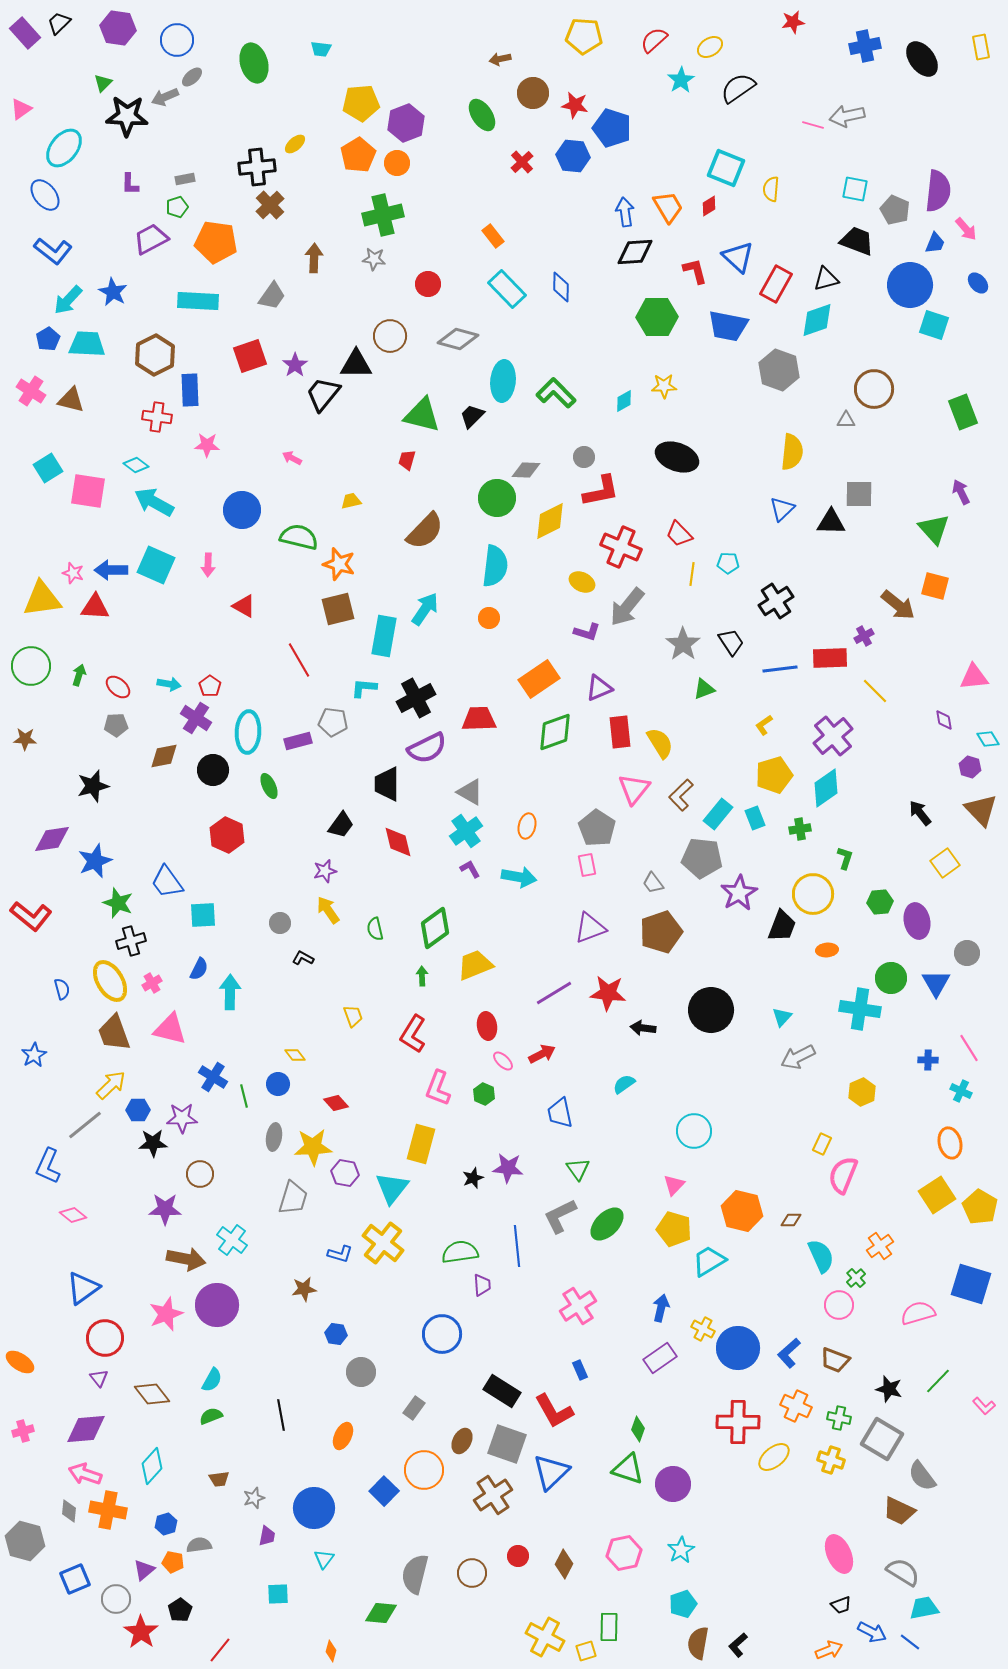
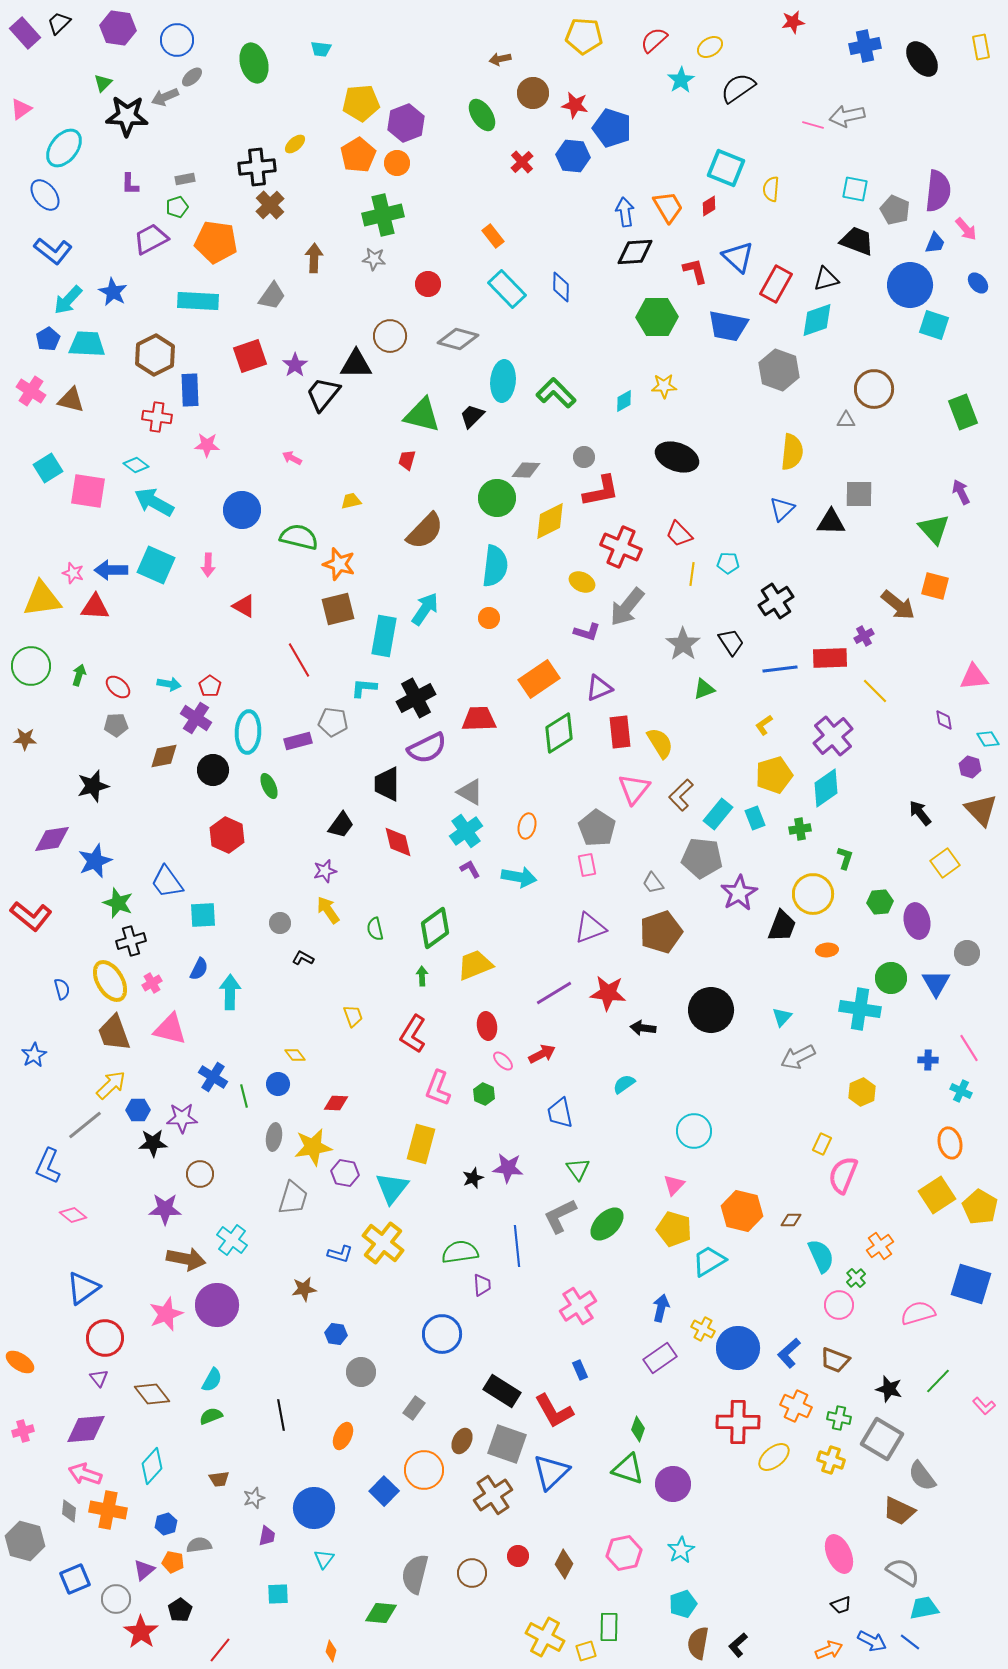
green diamond at (555, 732): moved 4 px right, 1 px down; rotated 12 degrees counterclockwise
red diamond at (336, 1103): rotated 45 degrees counterclockwise
yellow star at (313, 1147): rotated 6 degrees counterclockwise
blue arrow at (872, 1632): moved 9 px down
